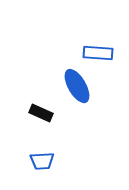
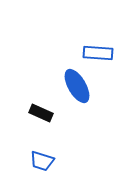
blue trapezoid: rotated 20 degrees clockwise
